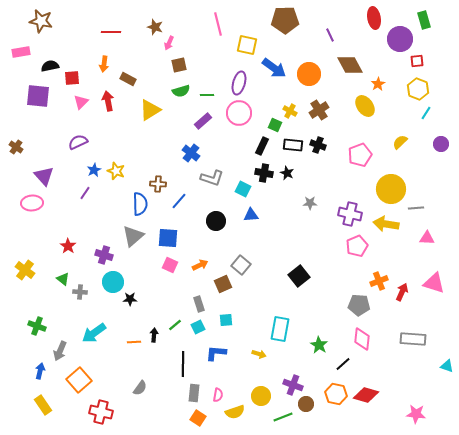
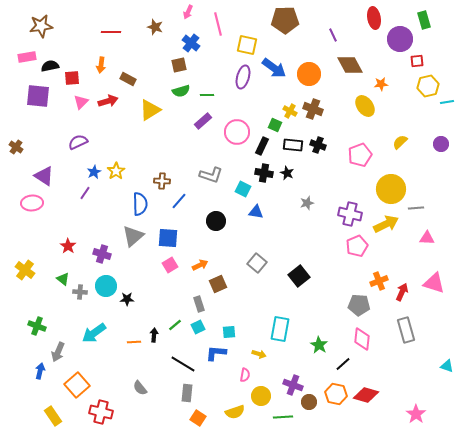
brown star at (41, 21): moved 5 px down; rotated 20 degrees counterclockwise
purple line at (330, 35): moved 3 px right
pink arrow at (169, 43): moved 19 px right, 31 px up
pink rectangle at (21, 52): moved 6 px right, 5 px down
orange arrow at (104, 64): moved 3 px left, 1 px down
purple ellipse at (239, 83): moved 4 px right, 6 px up
orange star at (378, 84): moved 3 px right; rotated 24 degrees clockwise
yellow hexagon at (418, 89): moved 10 px right, 3 px up; rotated 25 degrees clockwise
red arrow at (108, 101): rotated 84 degrees clockwise
brown cross at (319, 110): moved 6 px left, 1 px up; rotated 36 degrees counterclockwise
pink circle at (239, 113): moved 2 px left, 19 px down
cyan line at (426, 113): moved 21 px right, 11 px up; rotated 48 degrees clockwise
blue cross at (191, 153): moved 110 px up
blue star at (94, 170): moved 2 px down
yellow star at (116, 171): rotated 18 degrees clockwise
purple triangle at (44, 176): rotated 15 degrees counterclockwise
gray L-shape at (212, 178): moved 1 px left, 3 px up
brown cross at (158, 184): moved 4 px right, 3 px up
gray star at (310, 203): moved 3 px left; rotated 16 degrees counterclockwise
blue triangle at (251, 215): moved 5 px right, 3 px up; rotated 14 degrees clockwise
yellow arrow at (386, 224): rotated 145 degrees clockwise
purple cross at (104, 255): moved 2 px left, 1 px up
pink square at (170, 265): rotated 35 degrees clockwise
gray square at (241, 265): moved 16 px right, 2 px up
cyan circle at (113, 282): moved 7 px left, 4 px down
brown square at (223, 284): moved 5 px left
black star at (130, 299): moved 3 px left
cyan square at (226, 320): moved 3 px right, 12 px down
gray rectangle at (413, 339): moved 7 px left, 9 px up; rotated 70 degrees clockwise
gray arrow at (60, 351): moved 2 px left, 1 px down
black line at (183, 364): rotated 60 degrees counterclockwise
orange square at (79, 380): moved 2 px left, 5 px down
gray semicircle at (140, 388): rotated 105 degrees clockwise
gray rectangle at (194, 393): moved 7 px left
pink semicircle at (218, 395): moved 27 px right, 20 px up
brown circle at (306, 404): moved 3 px right, 2 px up
yellow rectangle at (43, 405): moved 10 px right, 11 px down
pink star at (416, 414): rotated 30 degrees clockwise
green line at (283, 417): rotated 18 degrees clockwise
